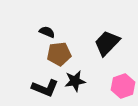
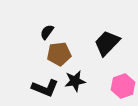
black semicircle: rotated 77 degrees counterclockwise
